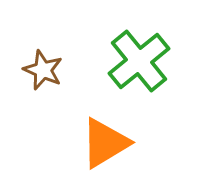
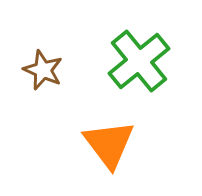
orange triangle: moved 4 px right, 1 px down; rotated 36 degrees counterclockwise
